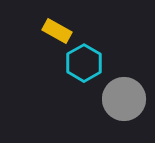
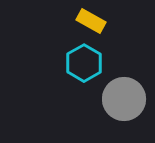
yellow rectangle: moved 34 px right, 10 px up
